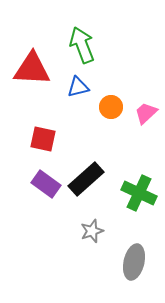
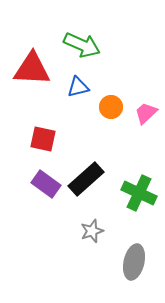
green arrow: rotated 135 degrees clockwise
